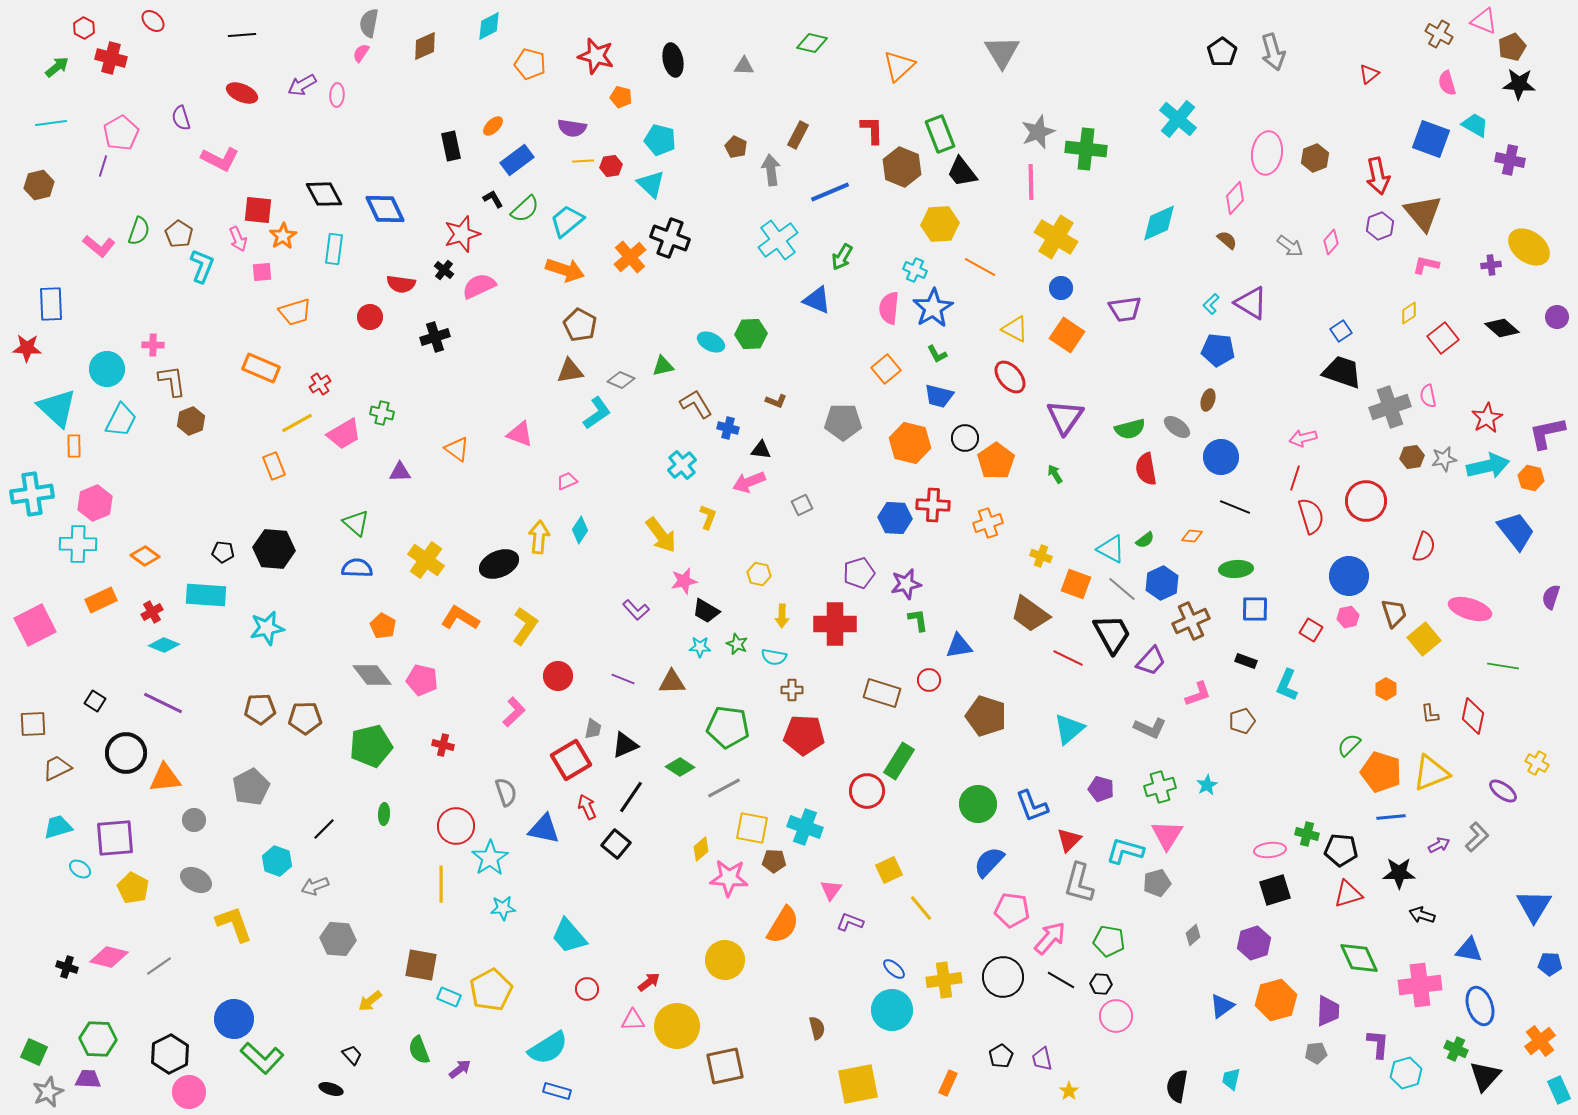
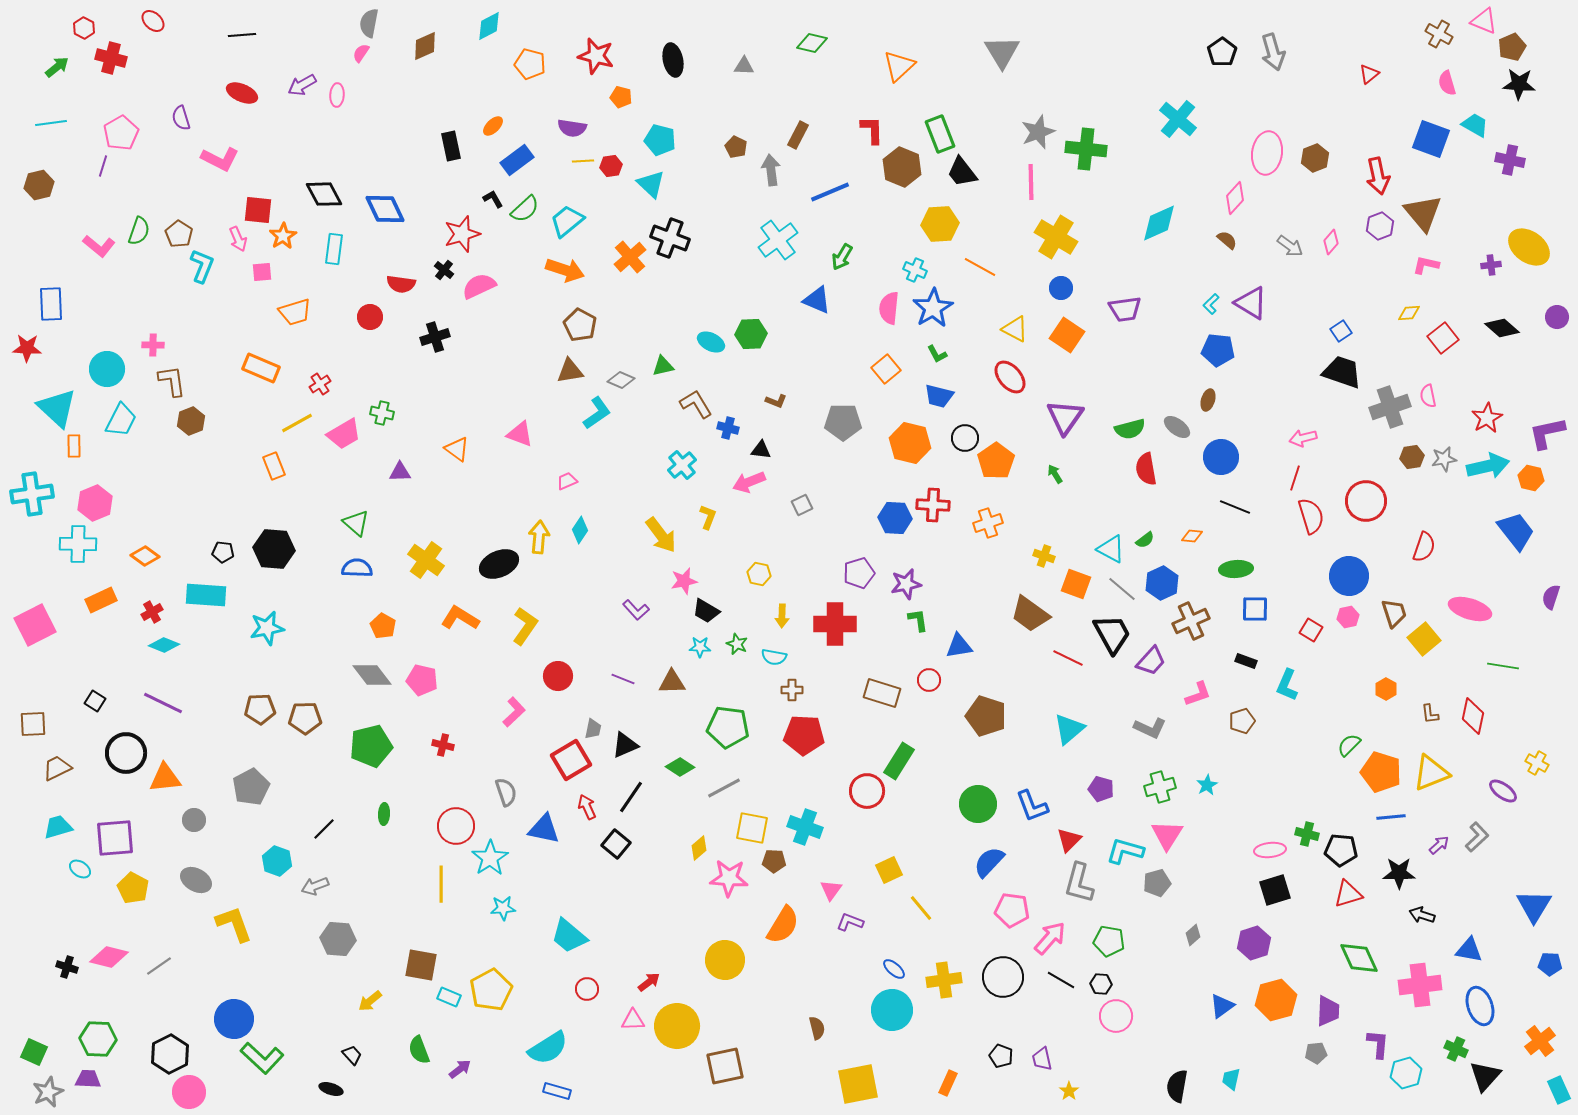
yellow diamond at (1409, 313): rotated 30 degrees clockwise
yellow cross at (1041, 556): moved 3 px right
purple arrow at (1439, 845): rotated 15 degrees counterclockwise
yellow diamond at (701, 849): moved 2 px left, 1 px up
cyan trapezoid at (569, 936): rotated 9 degrees counterclockwise
black pentagon at (1001, 1056): rotated 20 degrees counterclockwise
